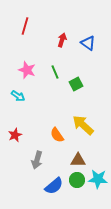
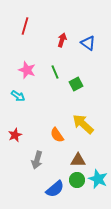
yellow arrow: moved 1 px up
cyan star: rotated 18 degrees clockwise
blue semicircle: moved 1 px right, 3 px down
